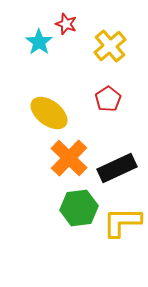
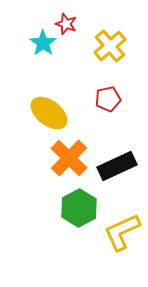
cyan star: moved 4 px right, 1 px down
red pentagon: rotated 20 degrees clockwise
black rectangle: moved 2 px up
green hexagon: rotated 21 degrees counterclockwise
yellow L-shape: moved 10 px down; rotated 24 degrees counterclockwise
